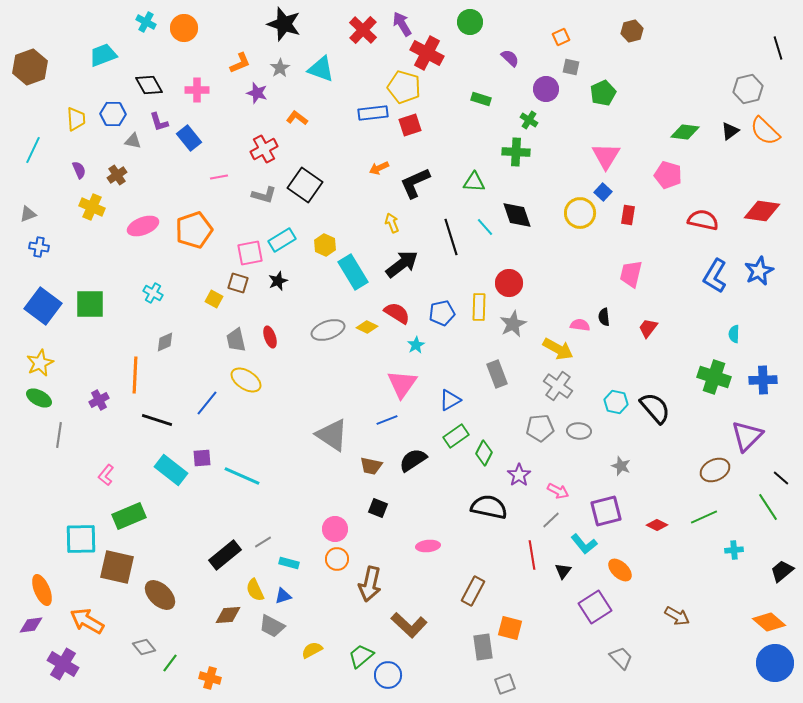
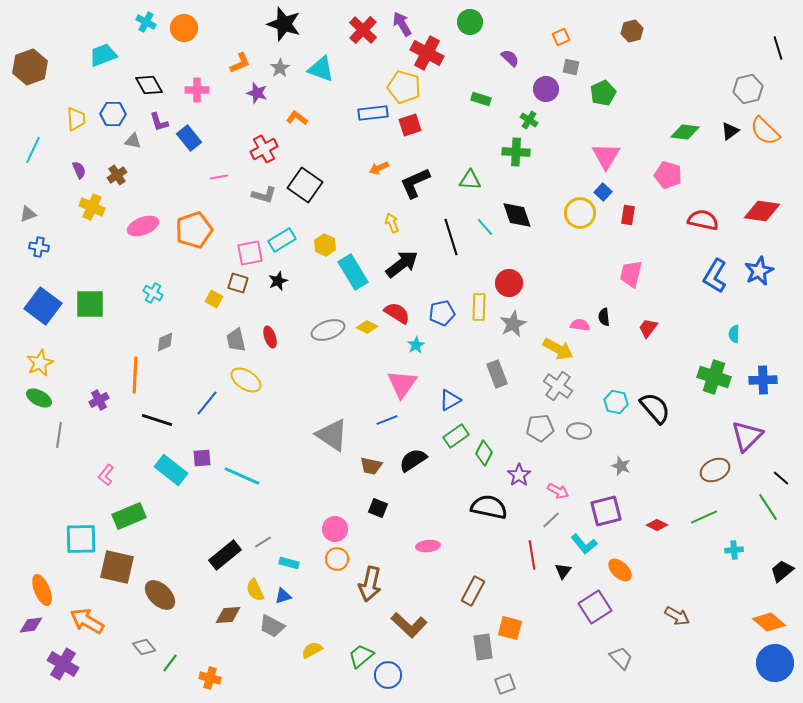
green triangle at (474, 182): moved 4 px left, 2 px up
